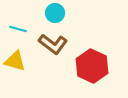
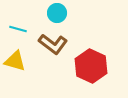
cyan circle: moved 2 px right
red hexagon: moved 1 px left
